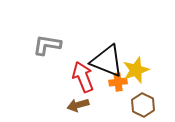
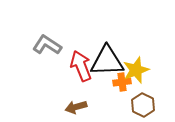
gray L-shape: rotated 24 degrees clockwise
black triangle: rotated 24 degrees counterclockwise
red arrow: moved 2 px left, 11 px up
orange cross: moved 4 px right
brown arrow: moved 2 px left, 2 px down
